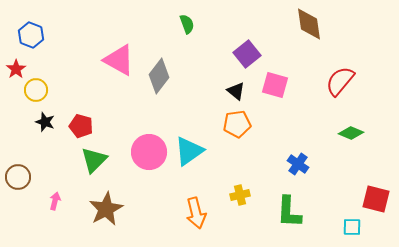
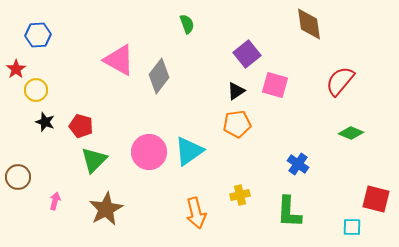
blue hexagon: moved 7 px right; rotated 25 degrees counterclockwise
black triangle: rotated 48 degrees clockwise
